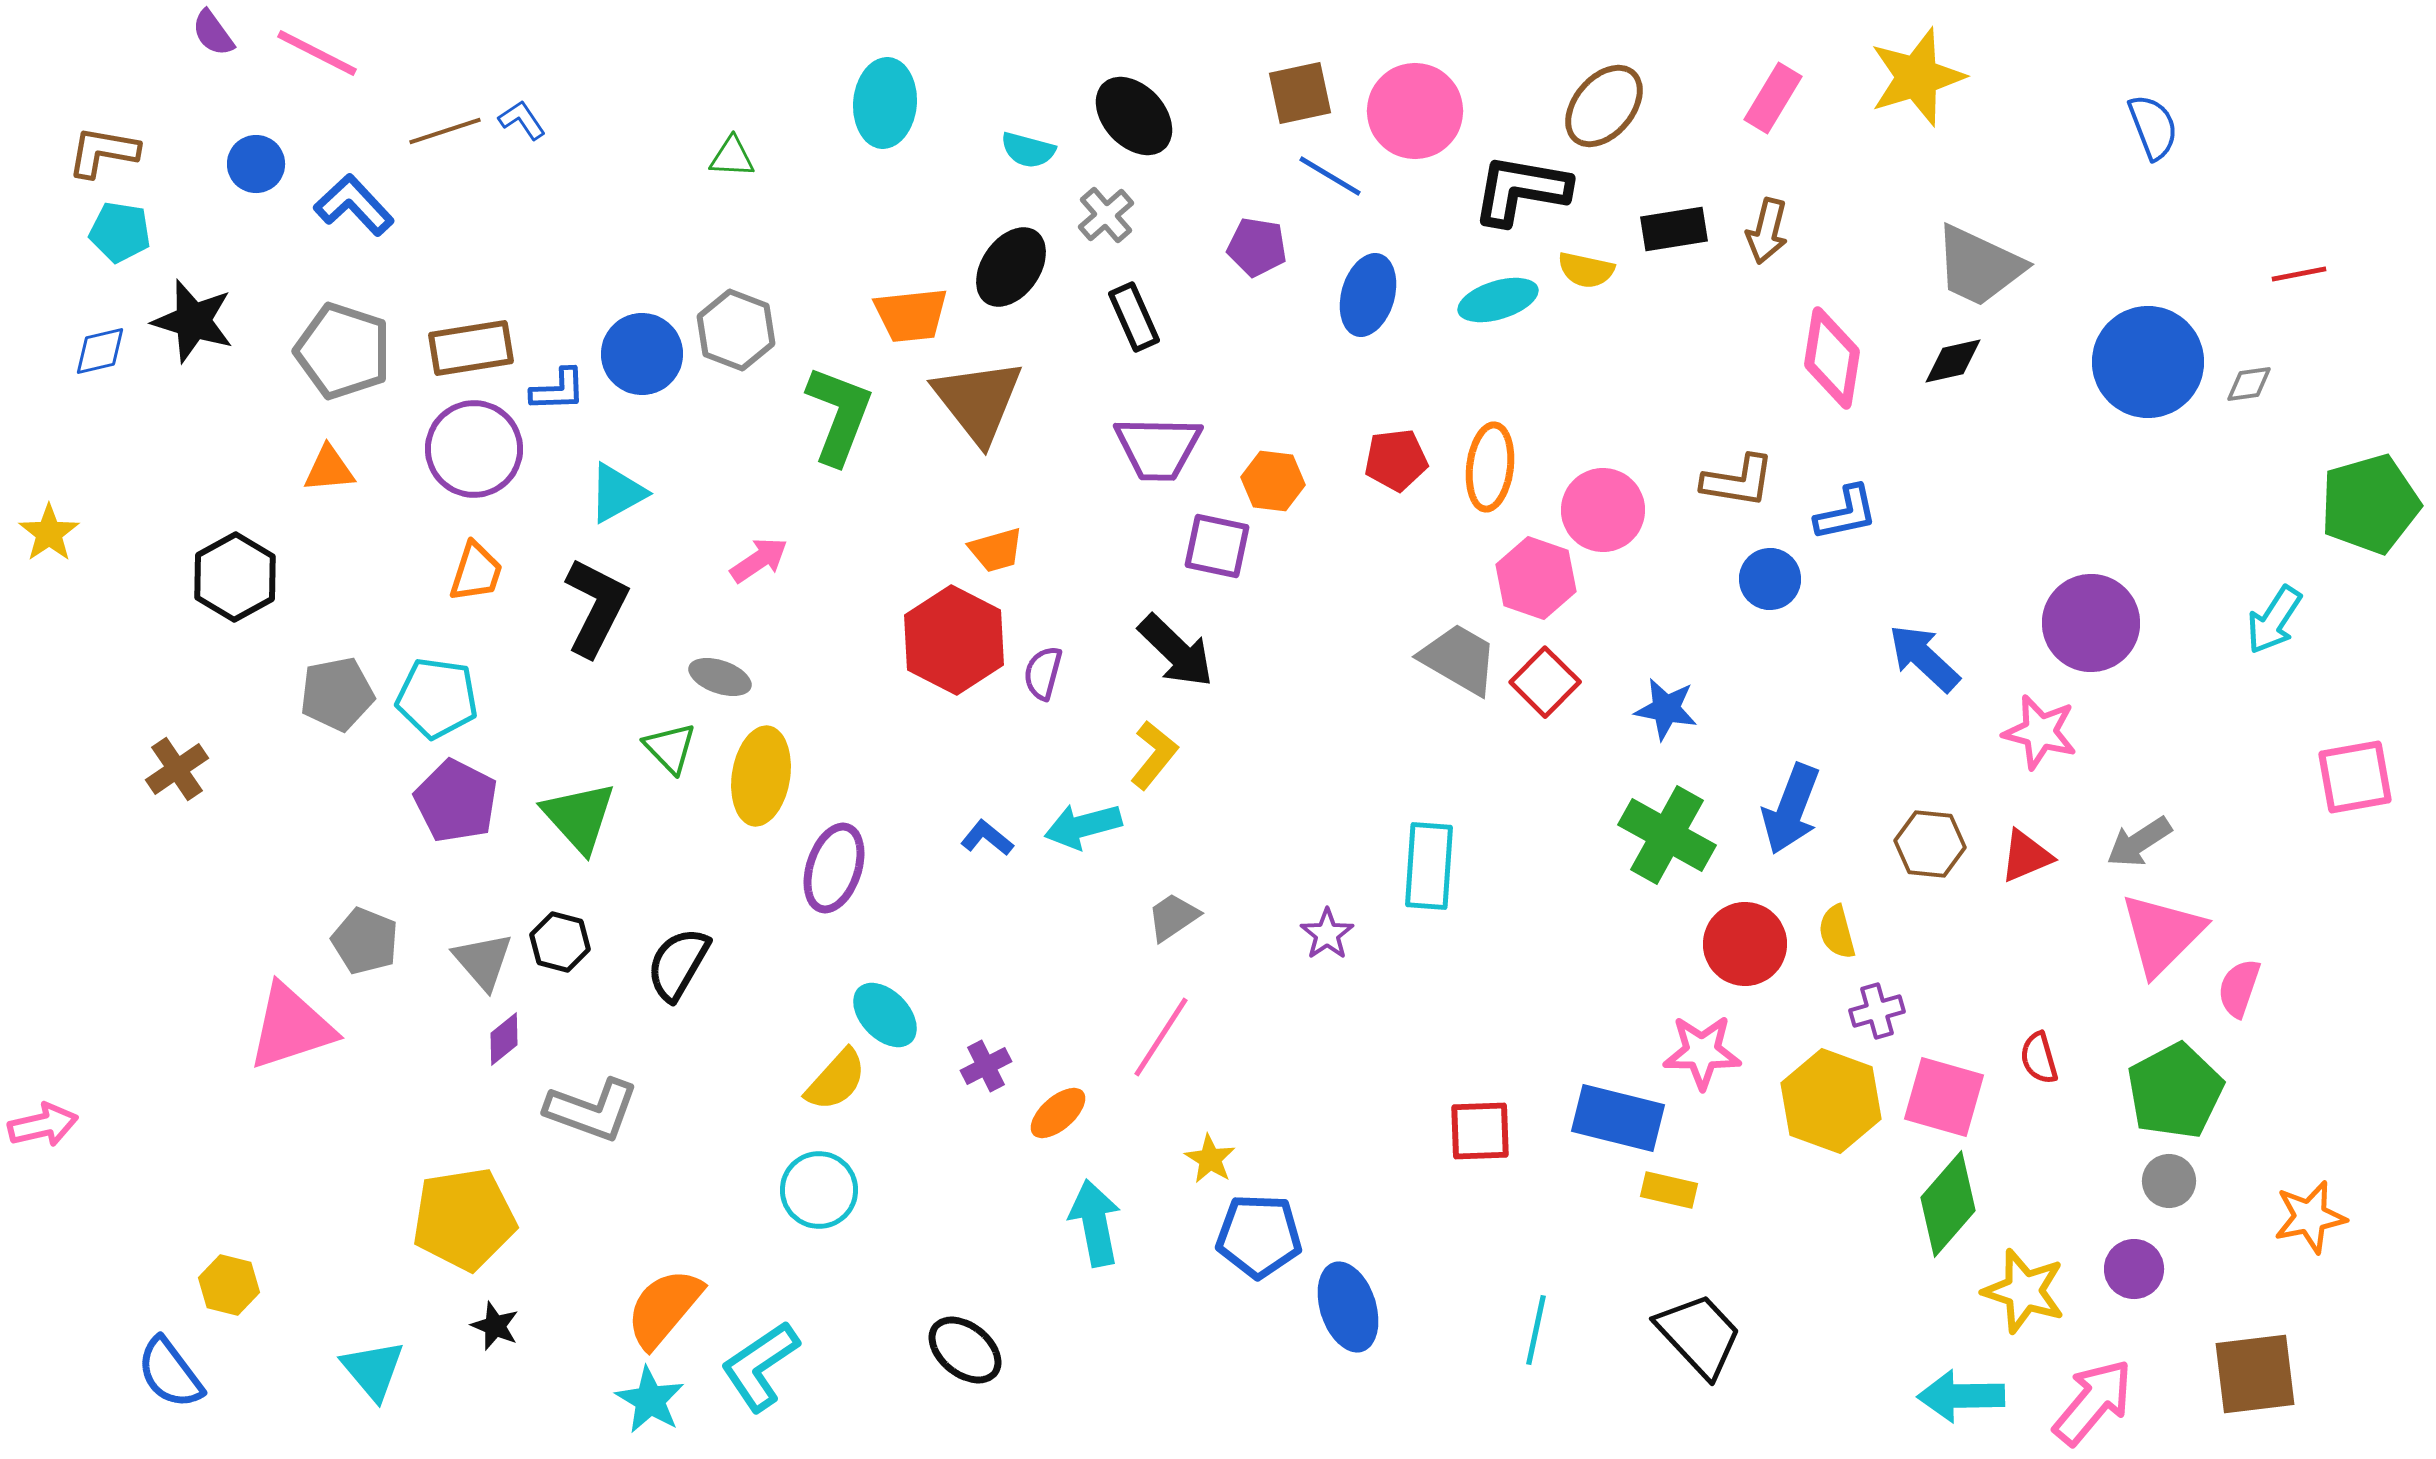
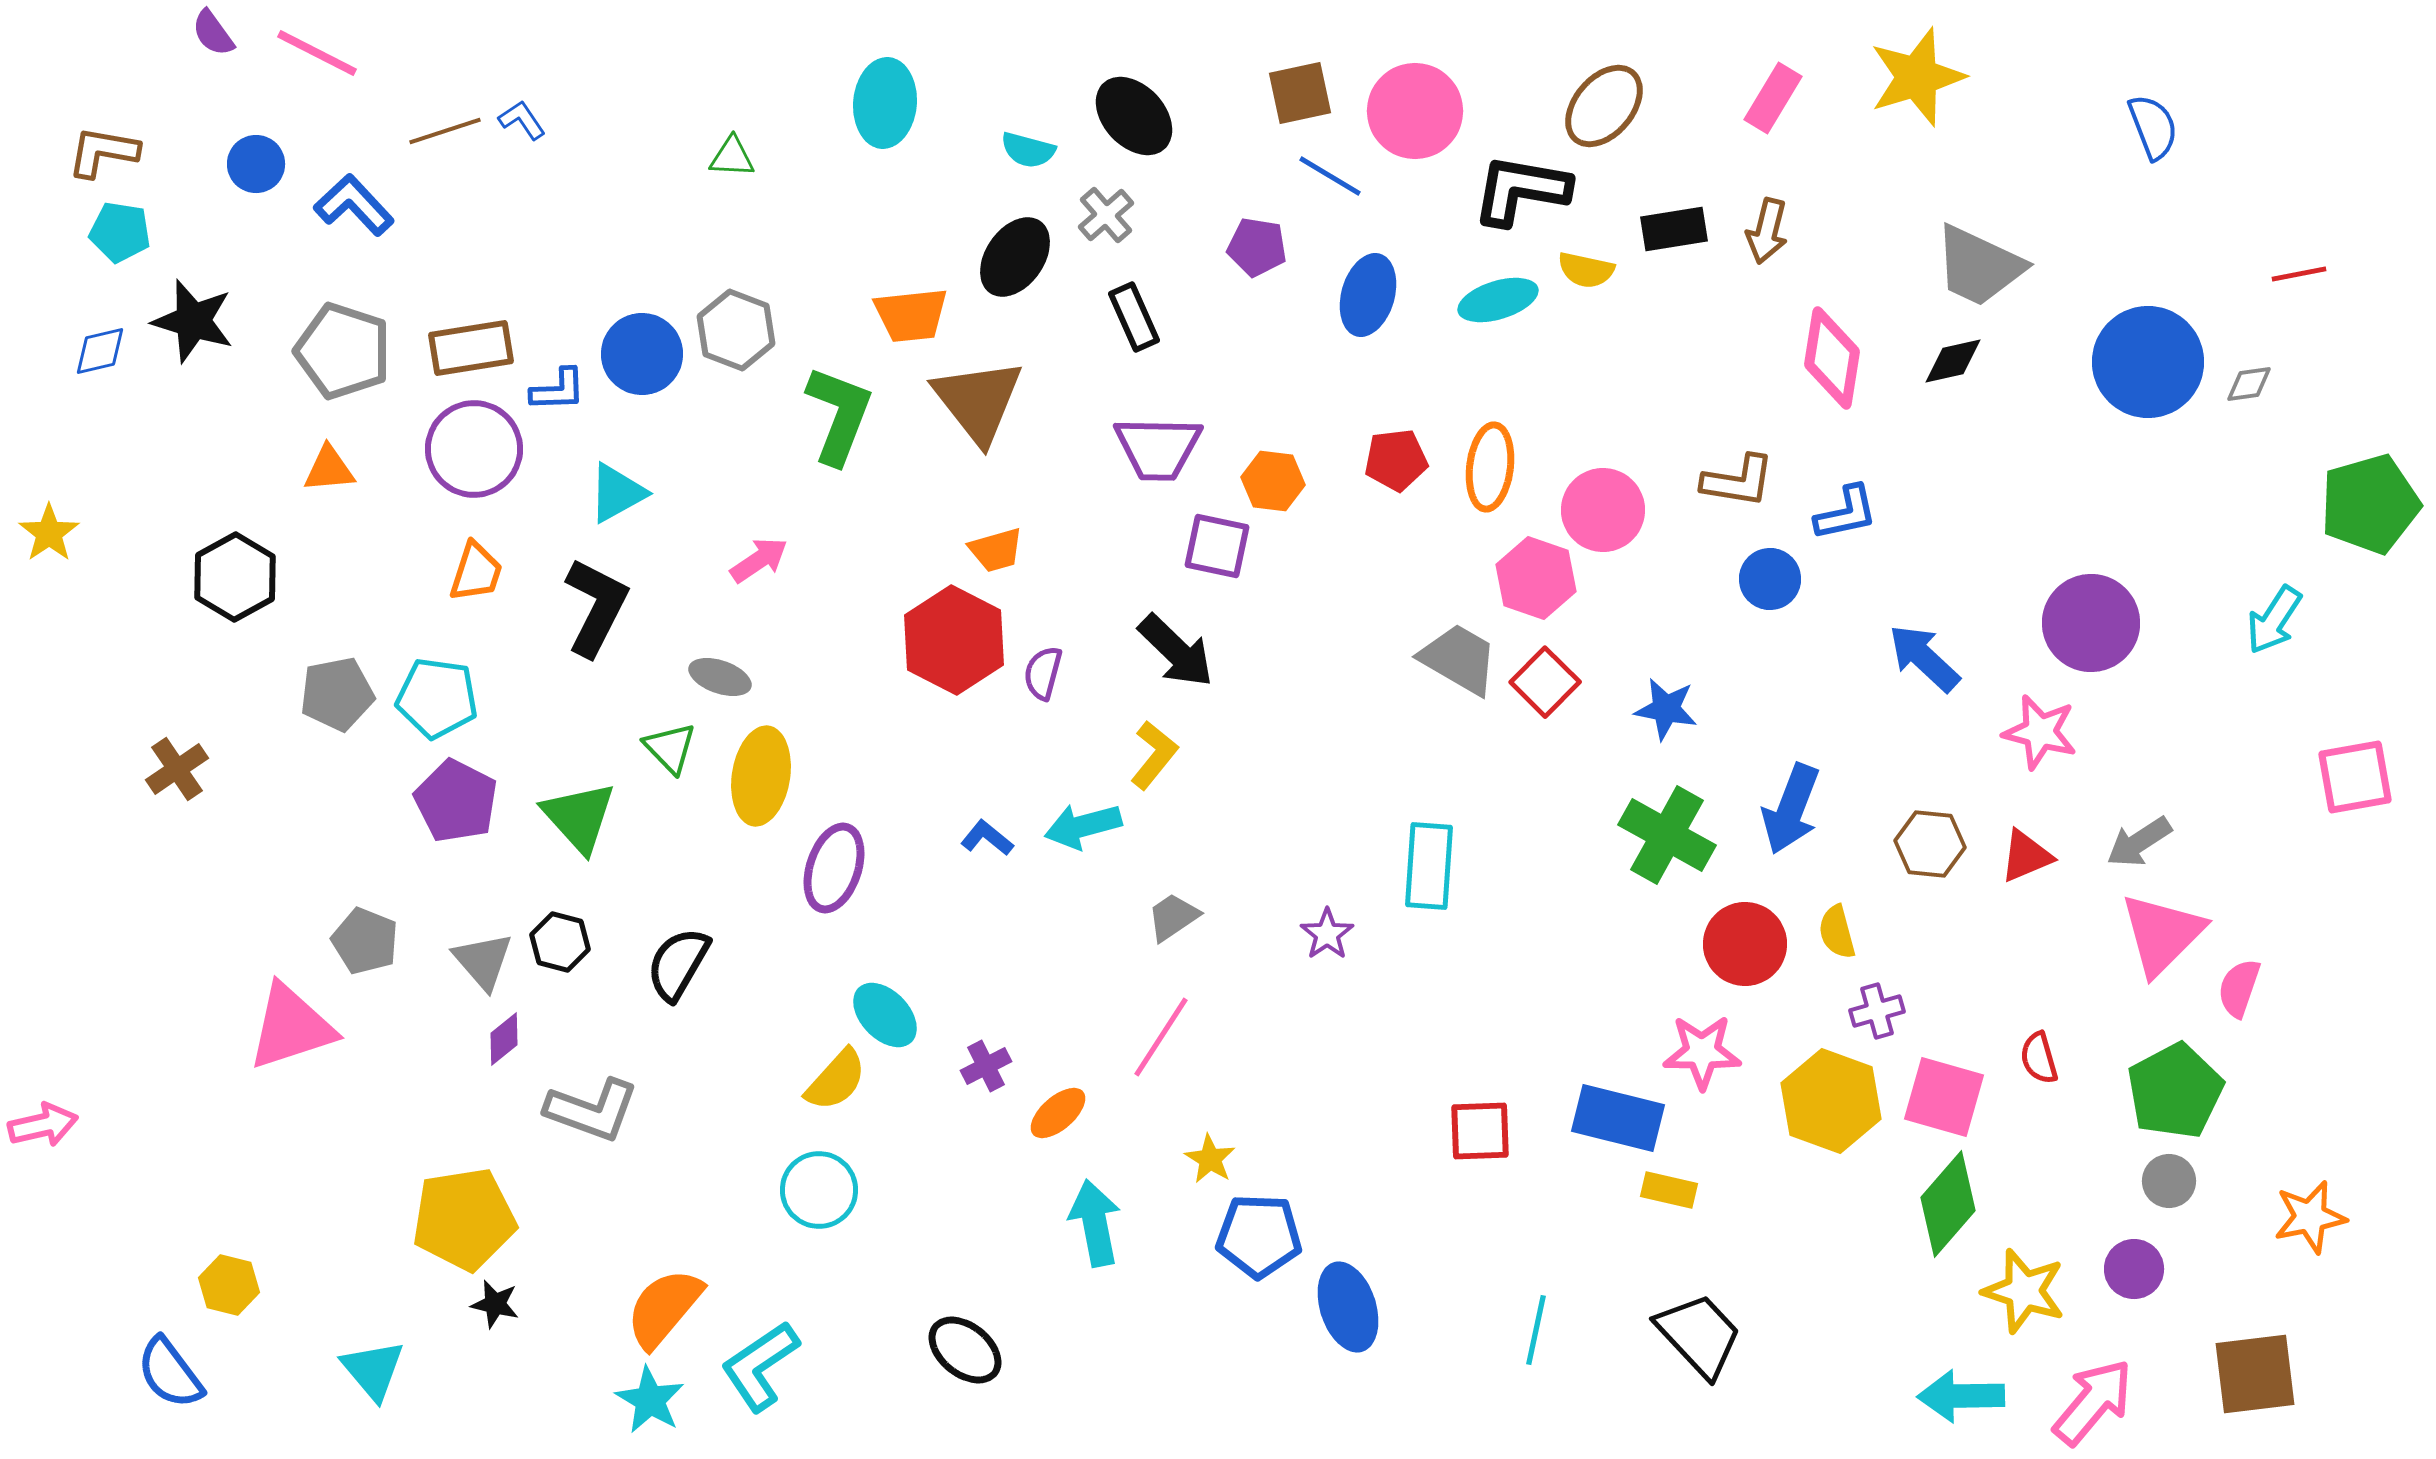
black ellipse at (1011, 267): moved 4 px right, 10 px up
black star at (495, 1326): moved 22 px up; rotated 9 degrees counterclockwise
